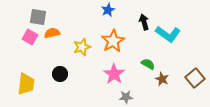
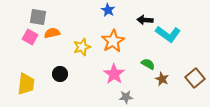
blue star: rotated 16 degrees counterclockwise
black arrow: moved 1 px right, 2 px up; rotated 70 degrees counterclockwise
